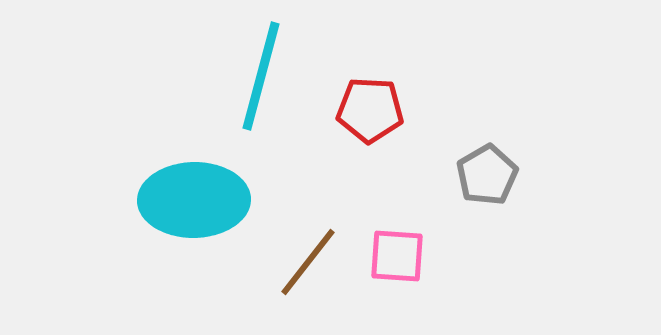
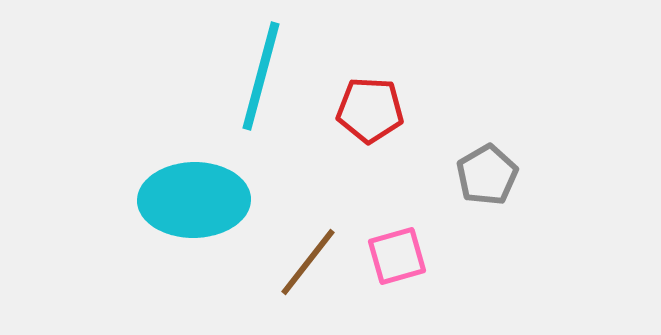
pink square: rotated 20 degrees counterclockwise
